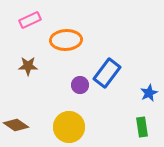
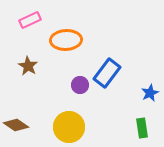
brown star: rotated 30 degrees clockwise
blue star: moved 1 px right
green rectangle: moved 1 px down
